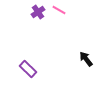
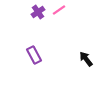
pink line: rotated 64 degrees counterclockwise
purple rectangle: moved 6 px right, 14 px up; rotated 18 degrees clockwise
